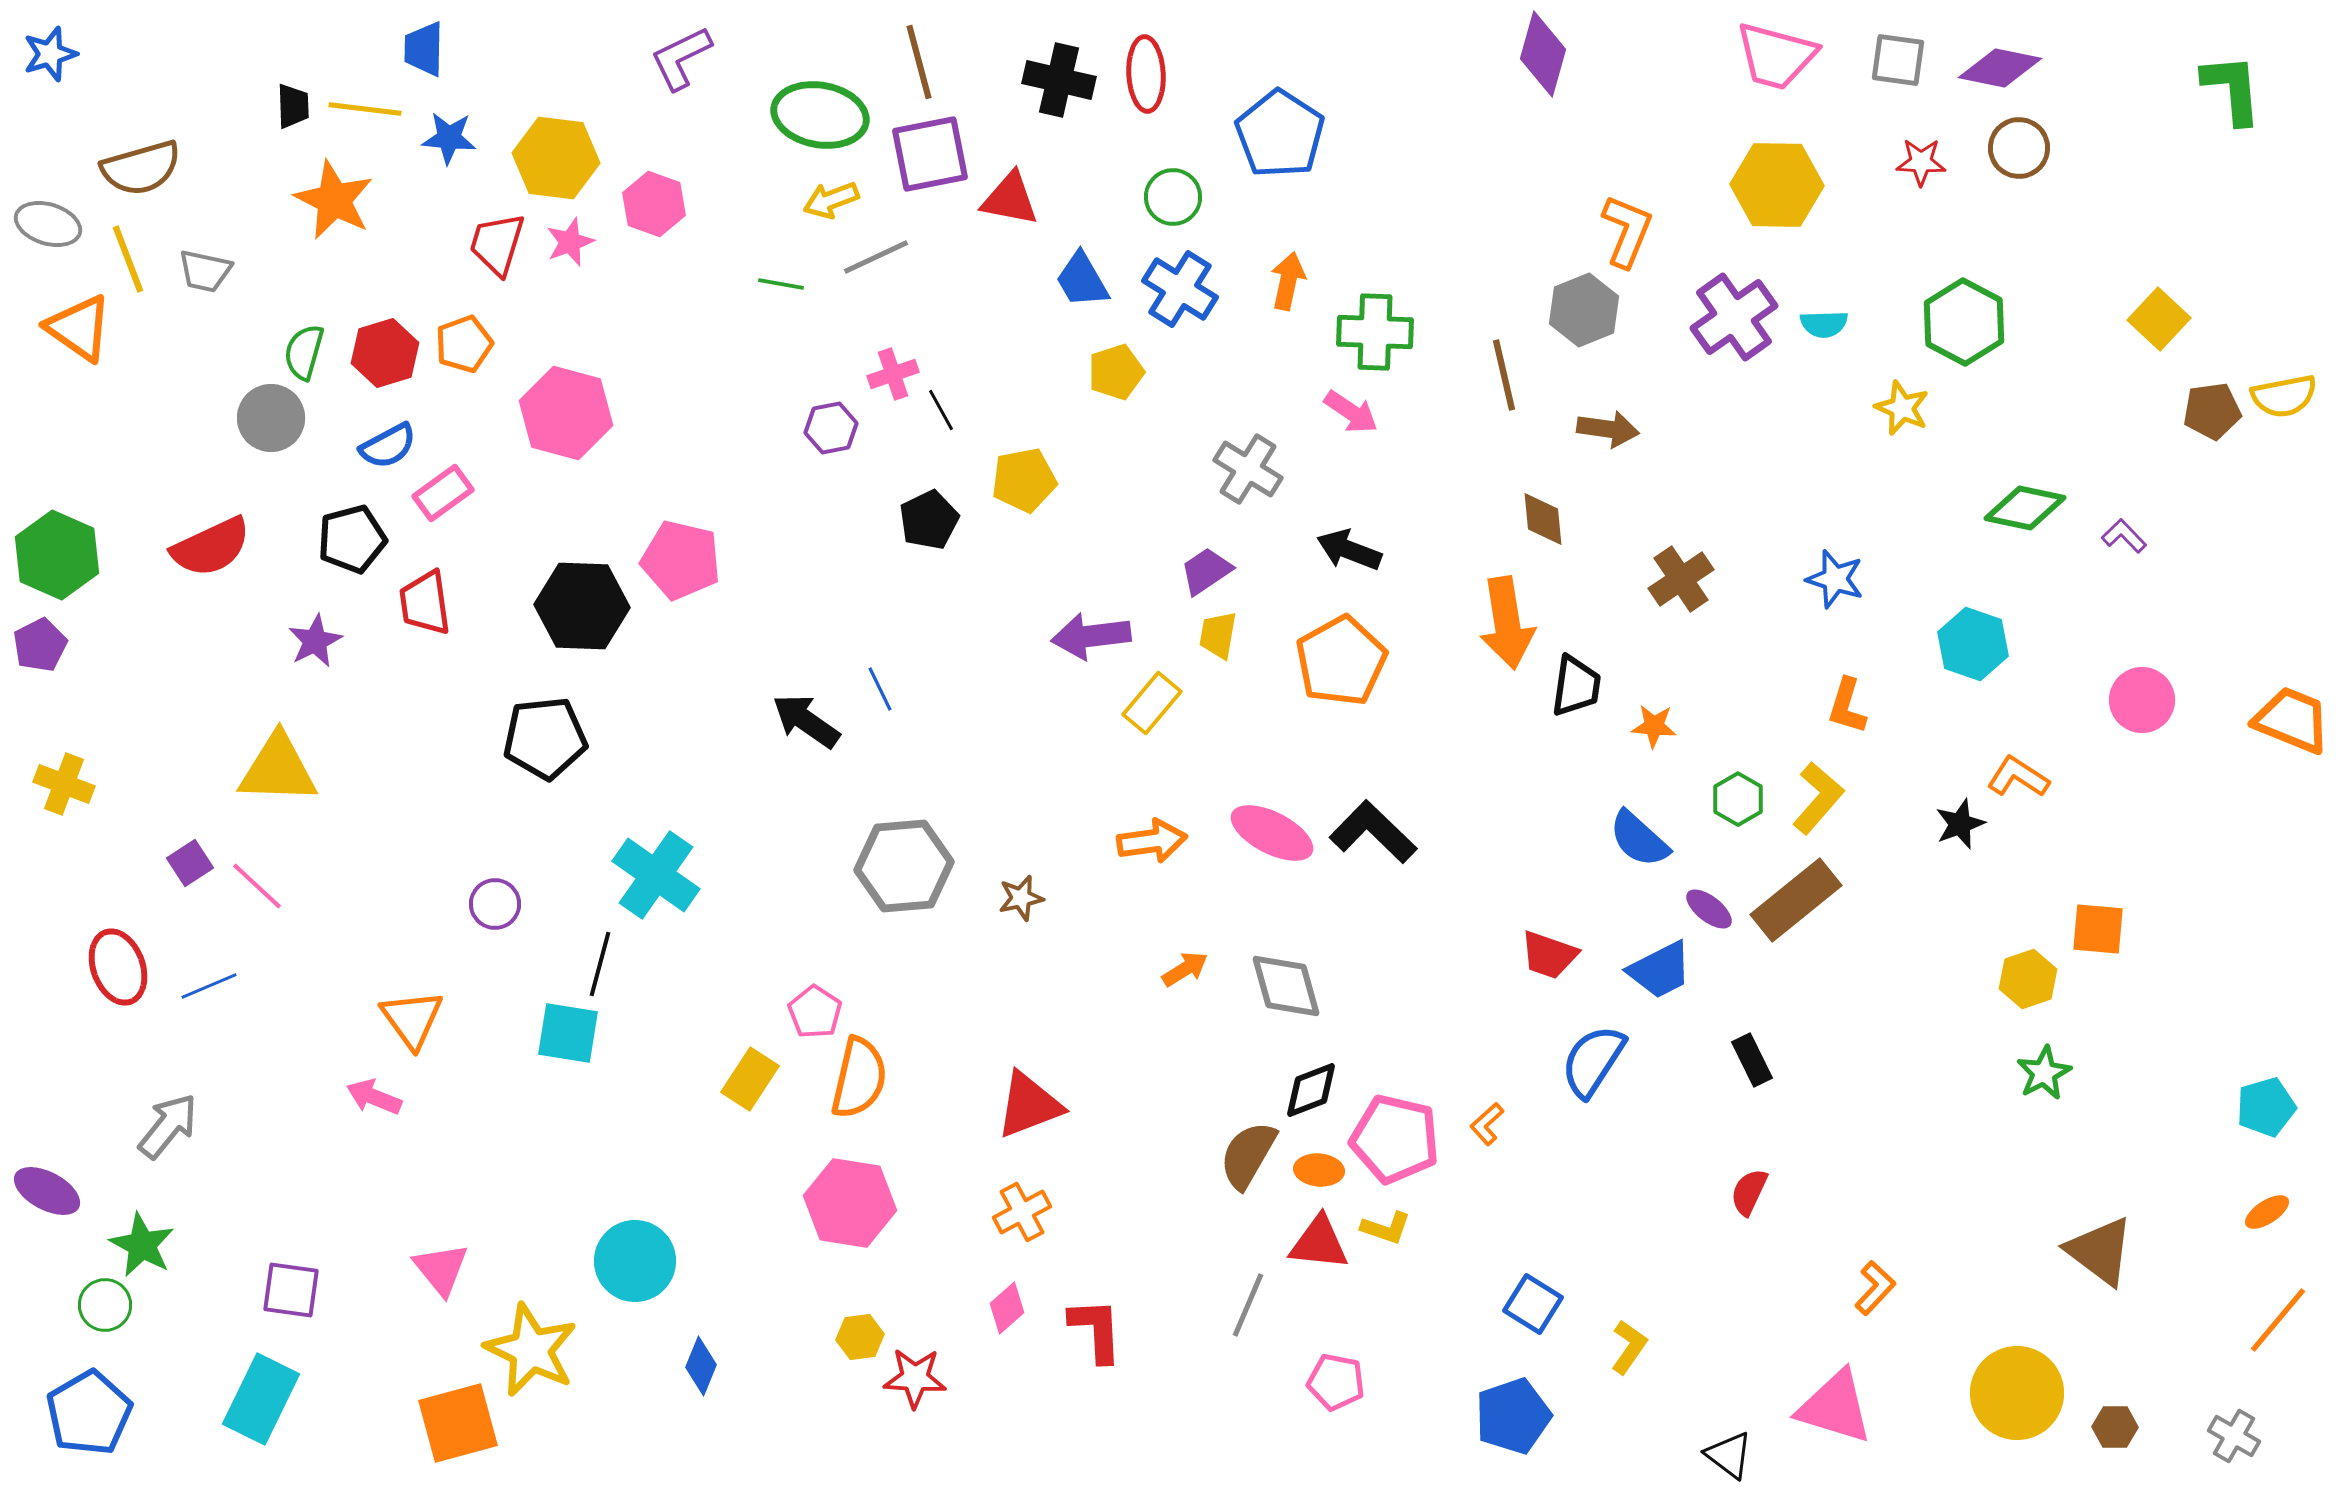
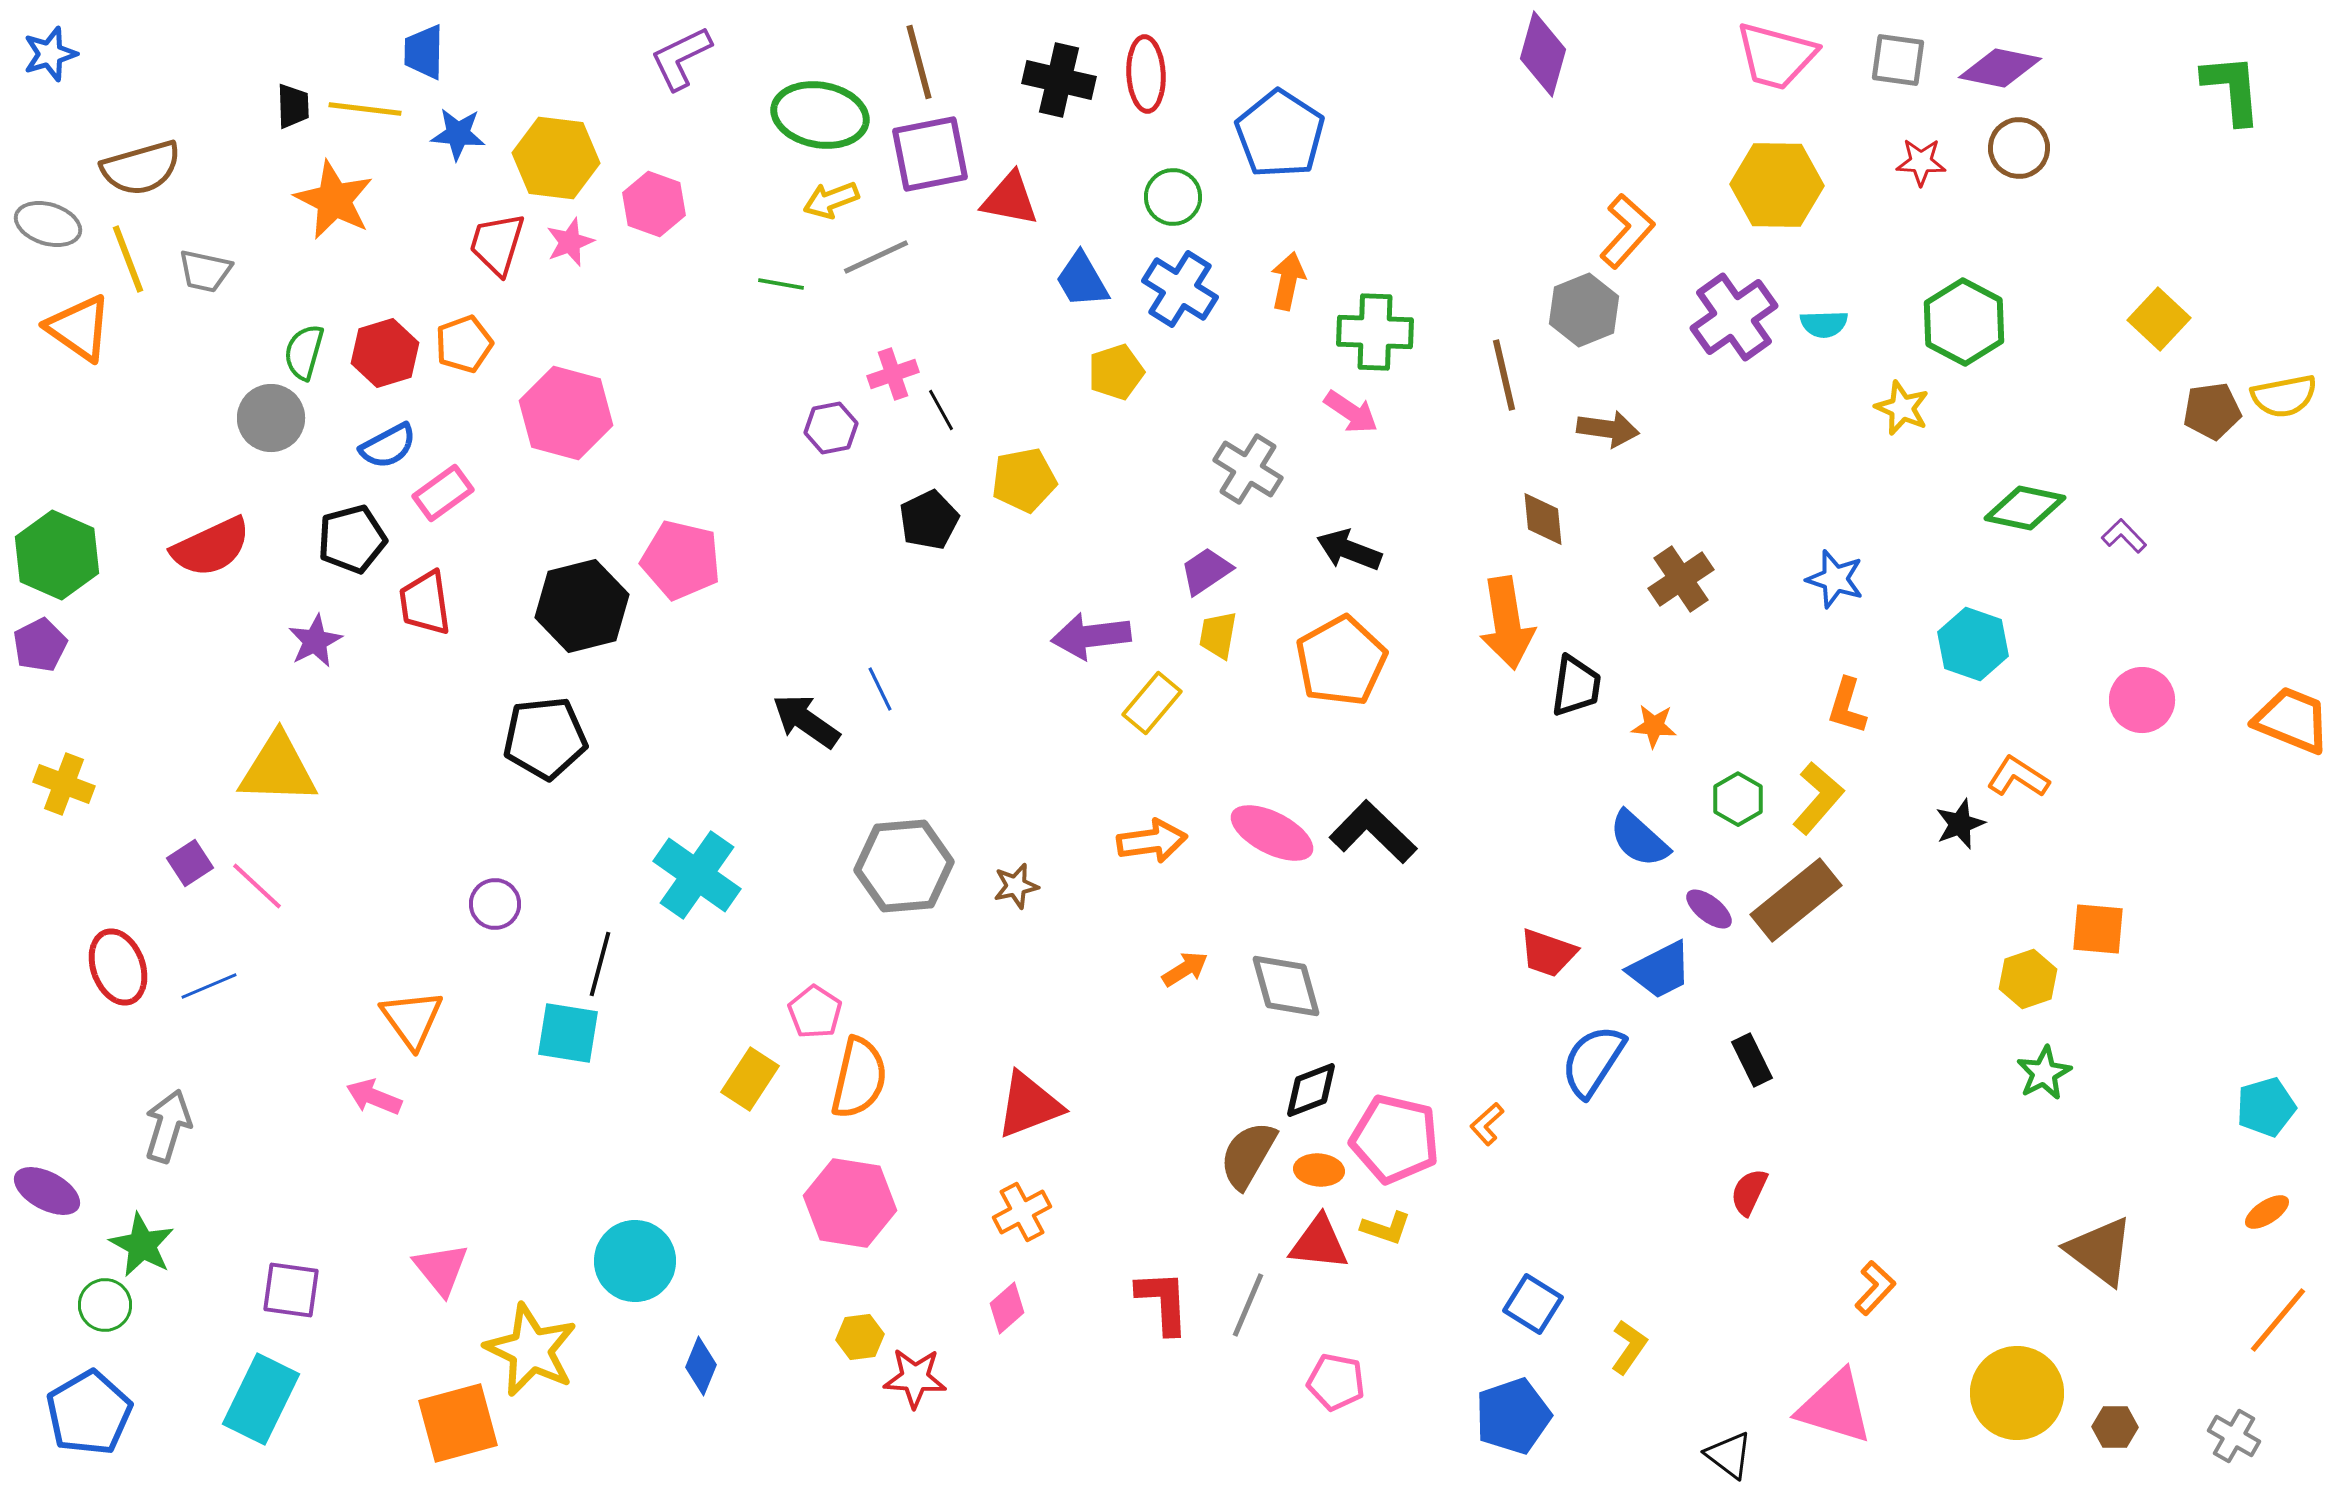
blue trapezoid at (424, 49): moved 3 px down
blue star at (449, 138): moved 9 px right, 4 px up
orange L-shape at (1627, 231): rotated 20 degrees clockwise
black hexagon at (582, 606): rotated 16 degrees counterclockwise
cyan cross at (656, 875): moved 41 px right
brown star at (1021, 898): moved 5 px left, 12 px up
red trapezoid at (1549, 955): moved 1 px left, 2 px up
gray arrow at (168, 1126): rotated 22 degrees counterclockwise
red L-shape at (1096, 1330): moved 67 px right, 28 px up
